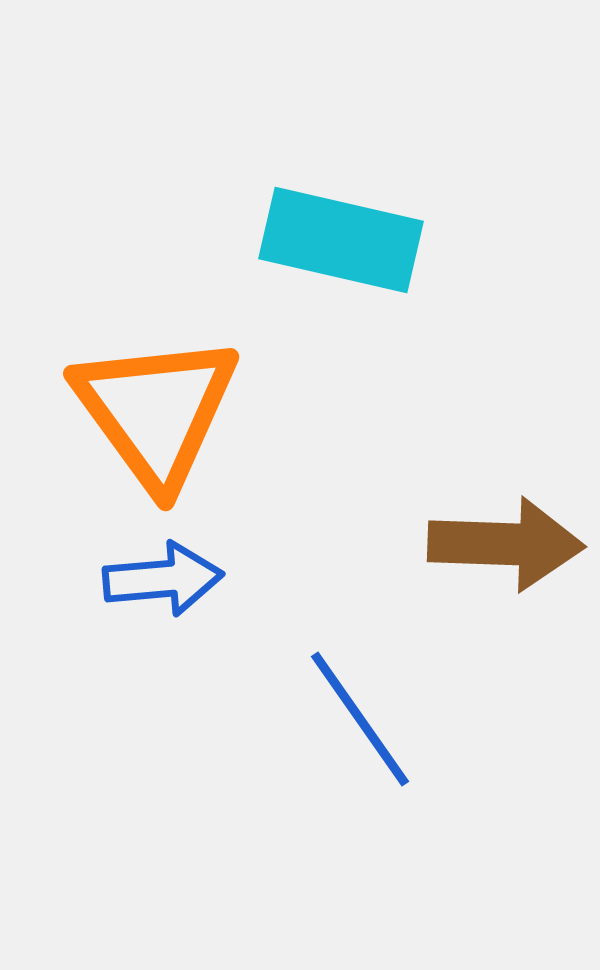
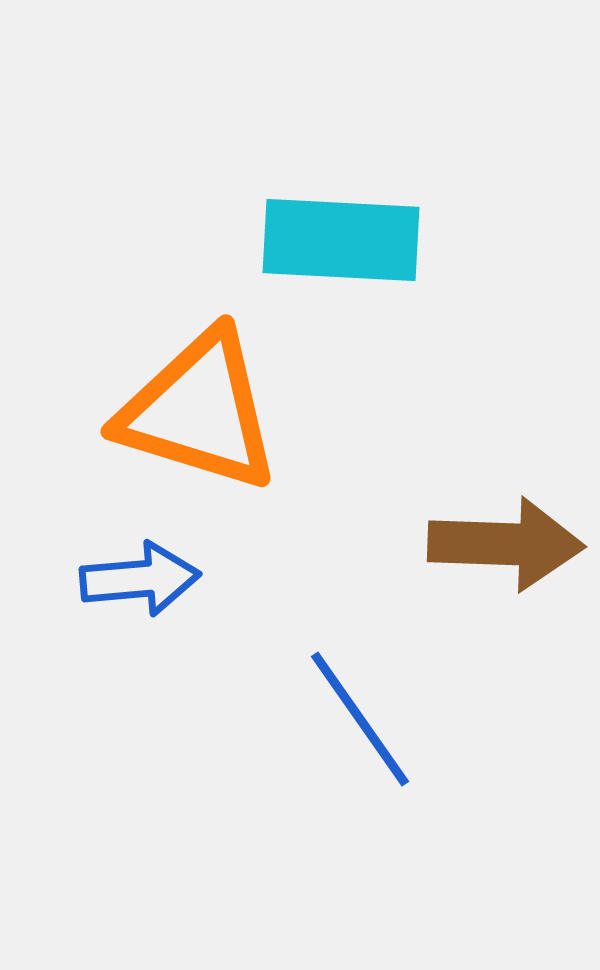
cyan rectangle: rotated 10 degrees counterclockwise
orange triangle: moved 43 px right; rotated 37 degrees counterclockwise
blue arrow: moved 23 px left
